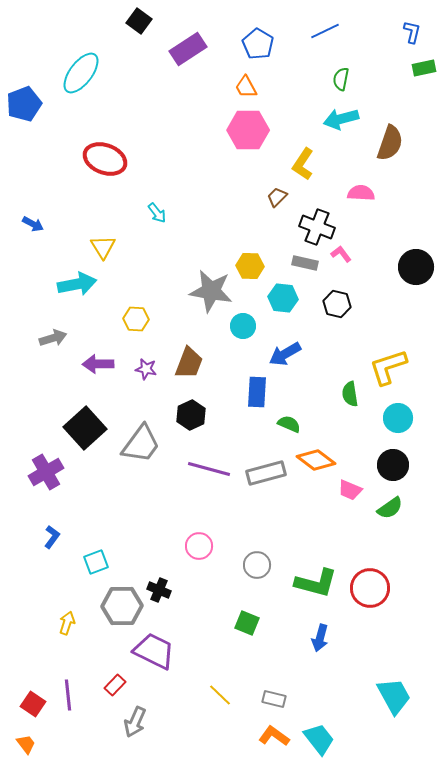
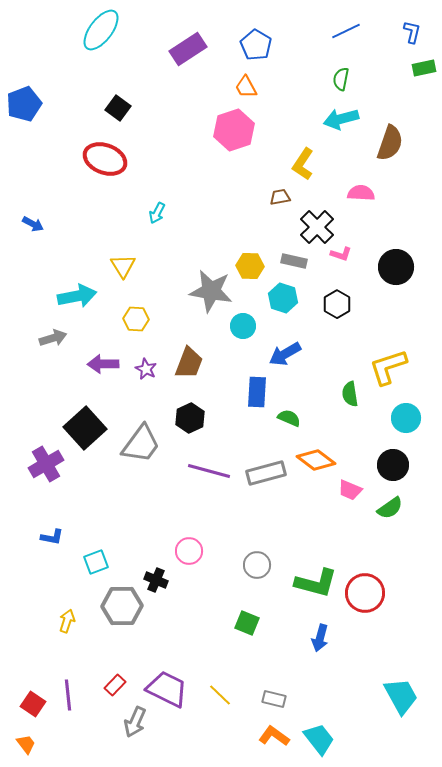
black square at (139, 21): moved 21 px left, 87 px down
blue line at (325, 31): moved 21 px right
blue pentagon at (258, 44): moved 2 px left, 1 px down
cyan ellipse at (81, 73): moved 20 px right, 43 px up
pink hexagon at (248, 130): moved 14 px left; rotated 18 degrees counterclockwise
brown trapezoid at (277, 197): moved 3 px right; rotated 35 degrees clockwise
cyan arrow at (157, 213): rotated 65 degrees clockwise
black cross at (317, 227): rotated 24 degrees clockwise
yellow triangle at (103, 247): moved 20 px right, 19 px down
pink L-shape at (341, 254): rotated 145 degrees clockwise
gray rectangle at (305, 263): moved 11 px left, 2 px up
black circle at (416, 267): moved 20 px left
cyan arrow at (77, 284): moved 12 px down
cyan hexagon at (283, 298): rotated 12 degrees clockwise
black hexagon at (337, 304): rotated 16 degrees clockwise
purple arrow at (98, 364): moved 5 px right
purple star at (146, 369): rotated 15 degrees clockwise
black hexagon at (191, 415): moved 1 px left, 3 px down
cyan circle at (398, 418): moved 8 px right
green semicircle at (289, 424): moved 6 px up
purple line at (209, 469): moved 2 px down
purple cross at (46, 472): moved 8 px up
blue L-shape at (52, 537): rotated 65 degrees clockwise
pink circle at (199, 546): moved 10 px left, 5 px down
red circle at (370, 588): moved 5 px left, 5 px down
black cross at (159, 590): moved 3 px left, 10 px up
yellow arrow at (67, 623): moved 2 px up
purple trapezoid at (154, 651): moved 13 px right, 38 px down
cyan trapezoid at (394, 696): moved 7 px right
